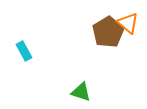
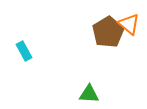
orange triangle: moved 1 px right, 1 px down
green triangle: moved 8 px right, 2 px down; rotated 15 degrees counterclockwise
